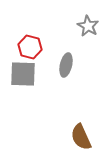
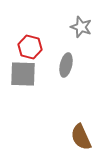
gray star: moved 7 px left, 1 px down; rotated 10 degrees counterclockwise
